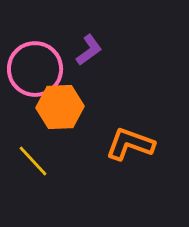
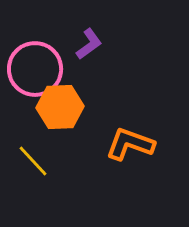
purple L-shape: moved 6 px up
